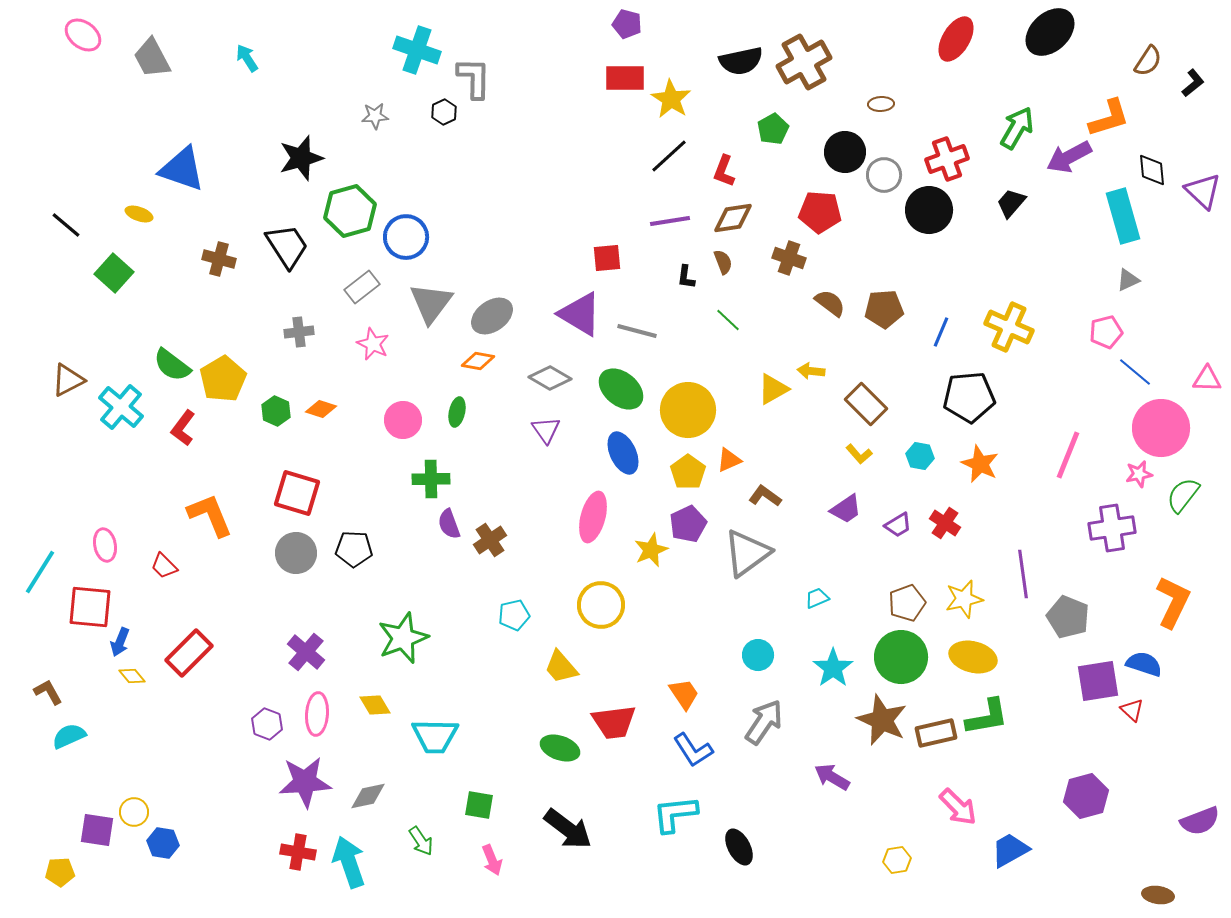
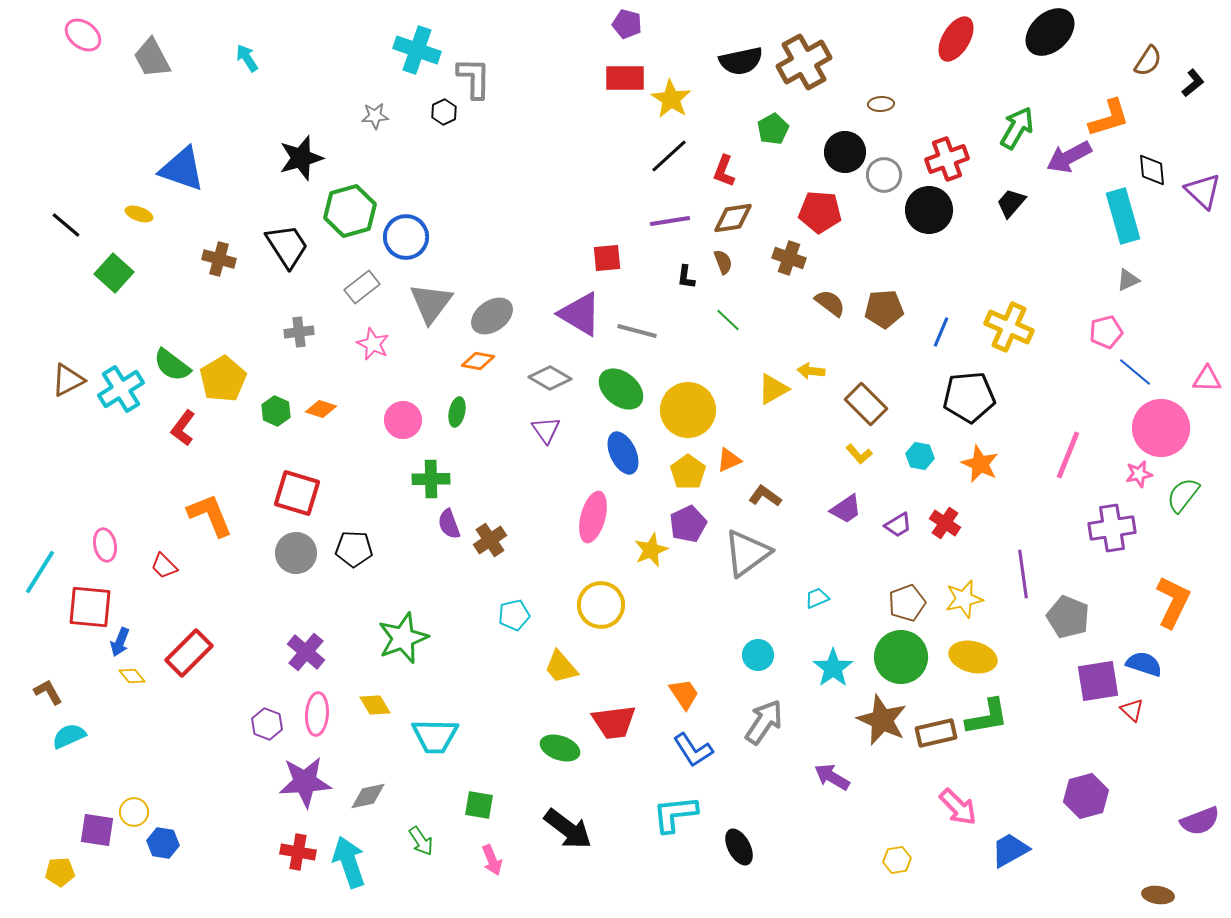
cyan cross at (121, 407): moved 18 px up; rotated 18 degrees clockwise
